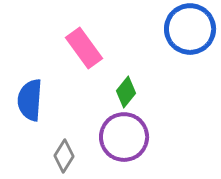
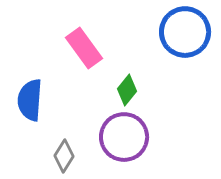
blue circle: moved 5 px left, 3 px down
green diamond: moved 1 px right, 2 px up
